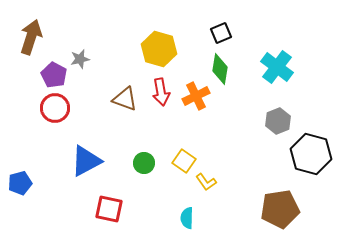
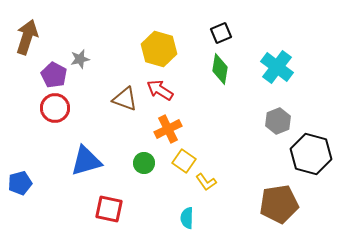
brown arrow: moved 4 px left
red arrow: moved 1 px left, 2 px up; rotated 132 degrees clockwise
orange cross: moved 28 px left, 33 px down
blue triangle: rotated 12 degrees clockwise
brown pentagon: moved 1 px left, 5 px up
